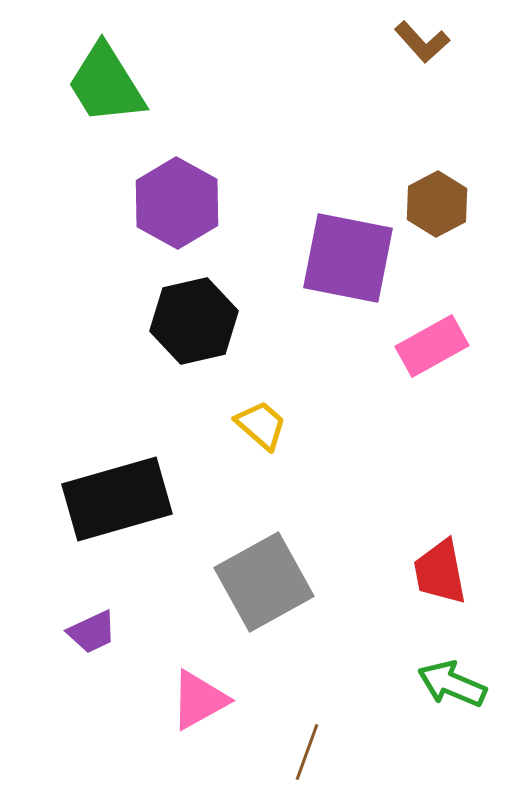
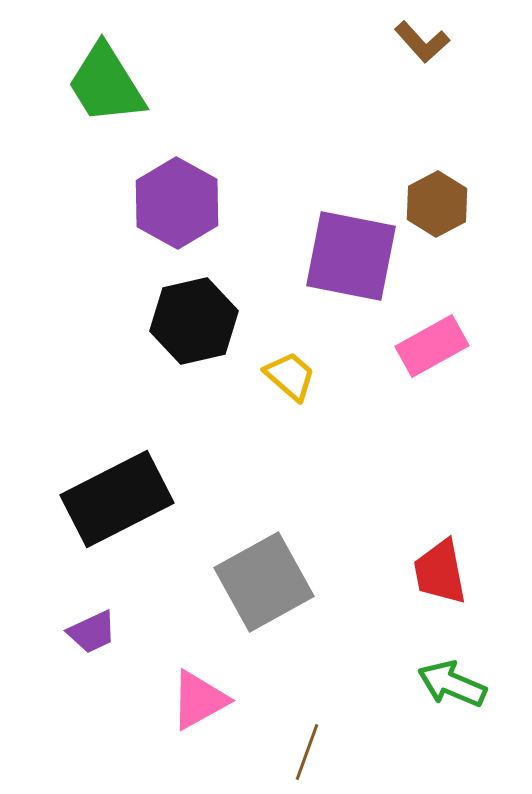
purple square: moved 3 px right, 2 px up
yellow trapezoid: moved 29 px right, 49 px up
black rectangle: rotated 11 degrees counterclockwise
